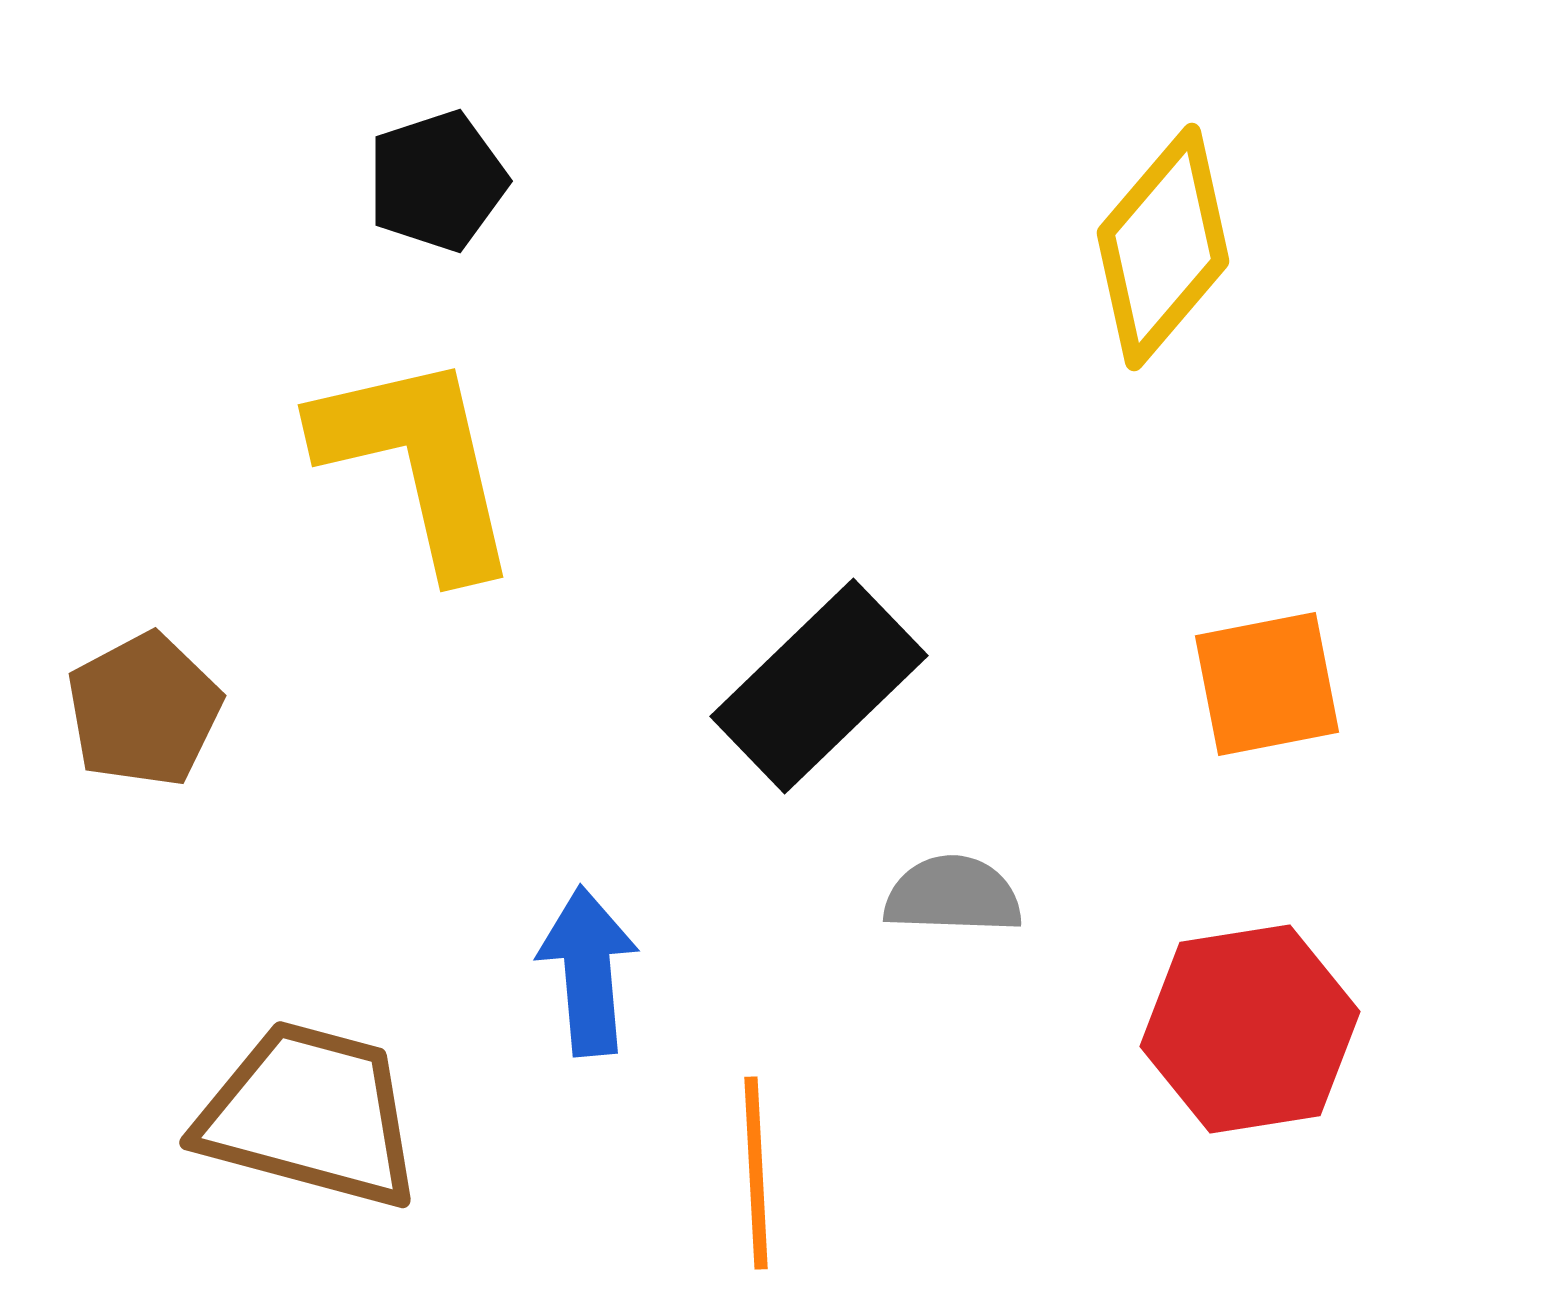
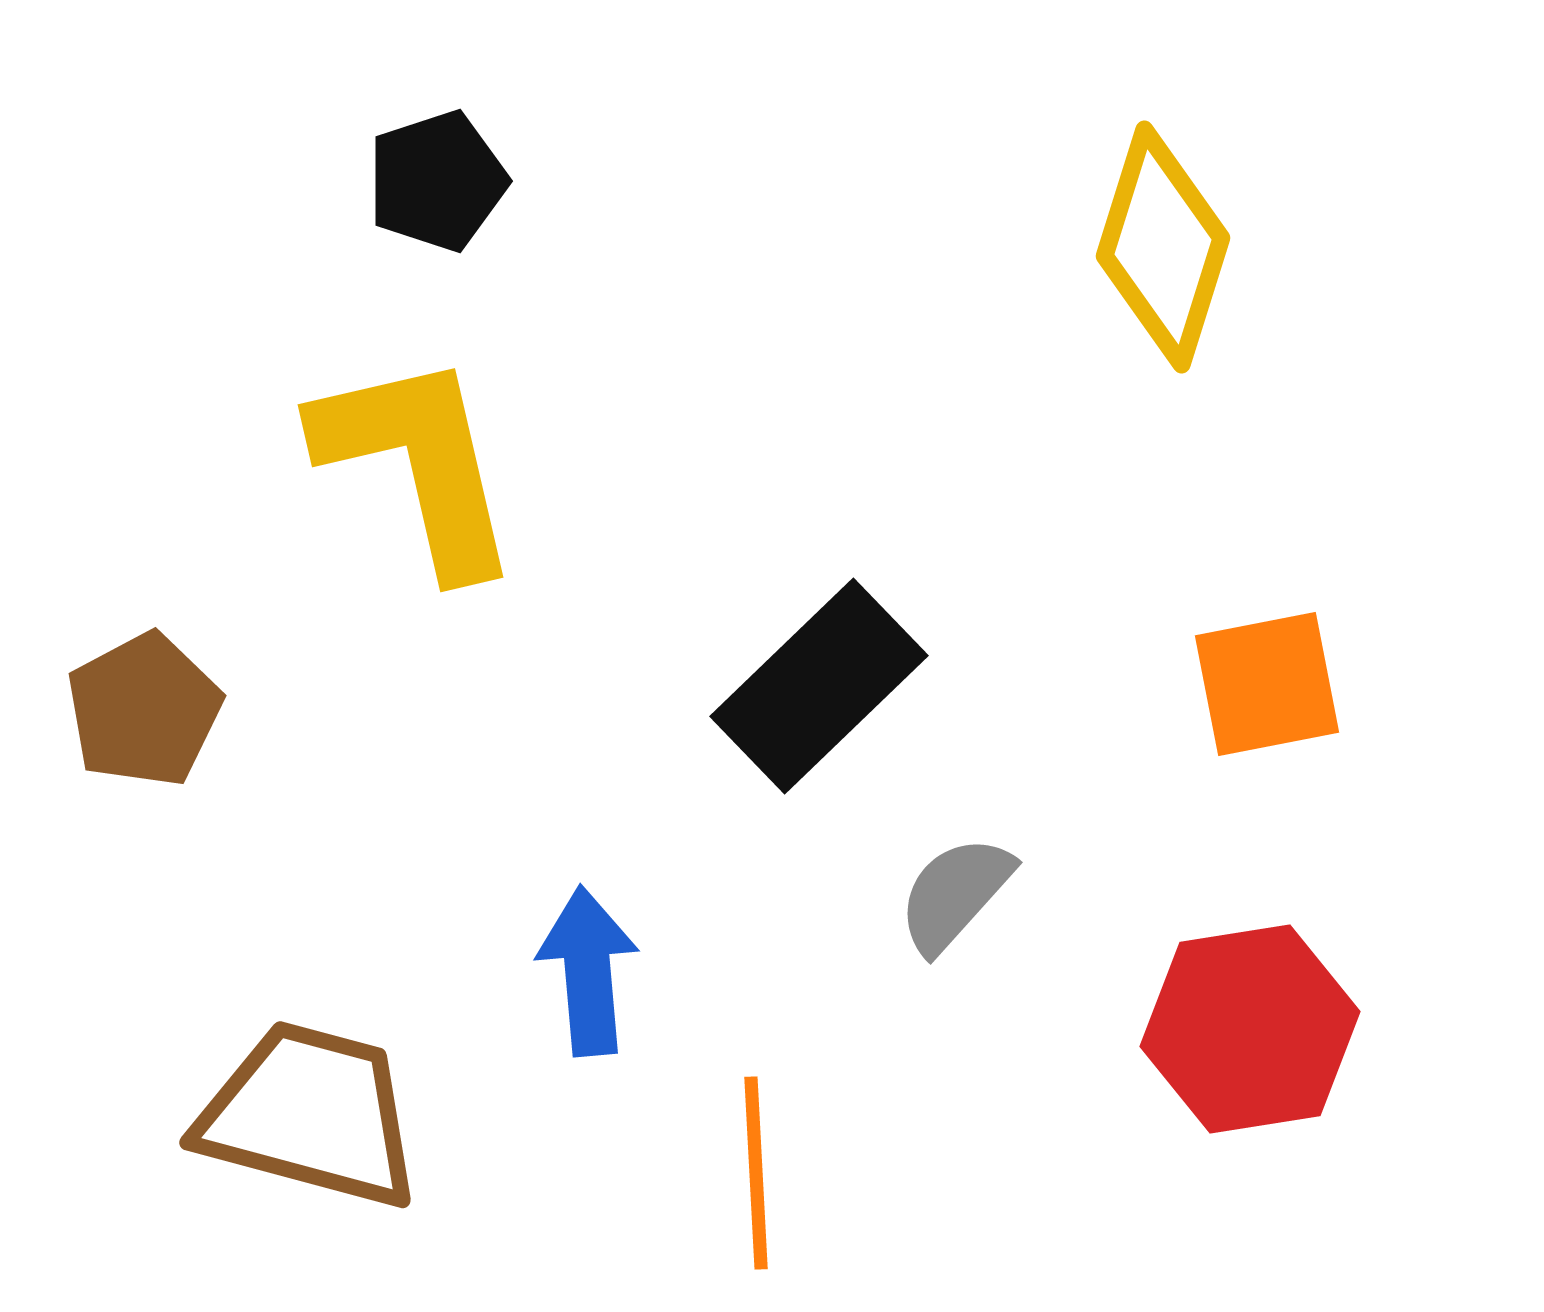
yellow diamond: rotated 23 degrees counterclockwise
gray semicircle: moved 2 px right, 1 px up; rotated 50 degrees counterclockwise
